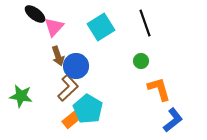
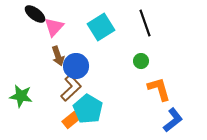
brown L-shape: moved 3 px right
